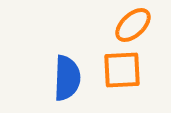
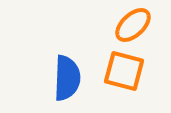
orange square: moved 2 px right, 1 px down; rotated 18 degrees clockwise
